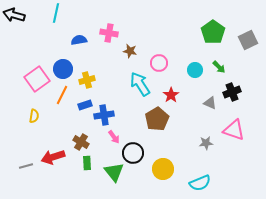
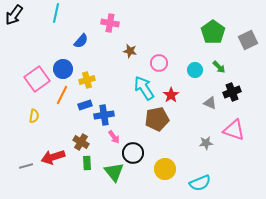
black arrow: rotated 70 degrees counterclockwise
pink cross: moved 1 px right, 10 px up
blue semicircle: moved 2 px right, 1 px down; rotated 140 degrees clockwise
cyan arrow: moved 4 px right, 4 px down
brown pentagon: rotated 20 degrees clockwise
yellow circle: moved 2 px right
